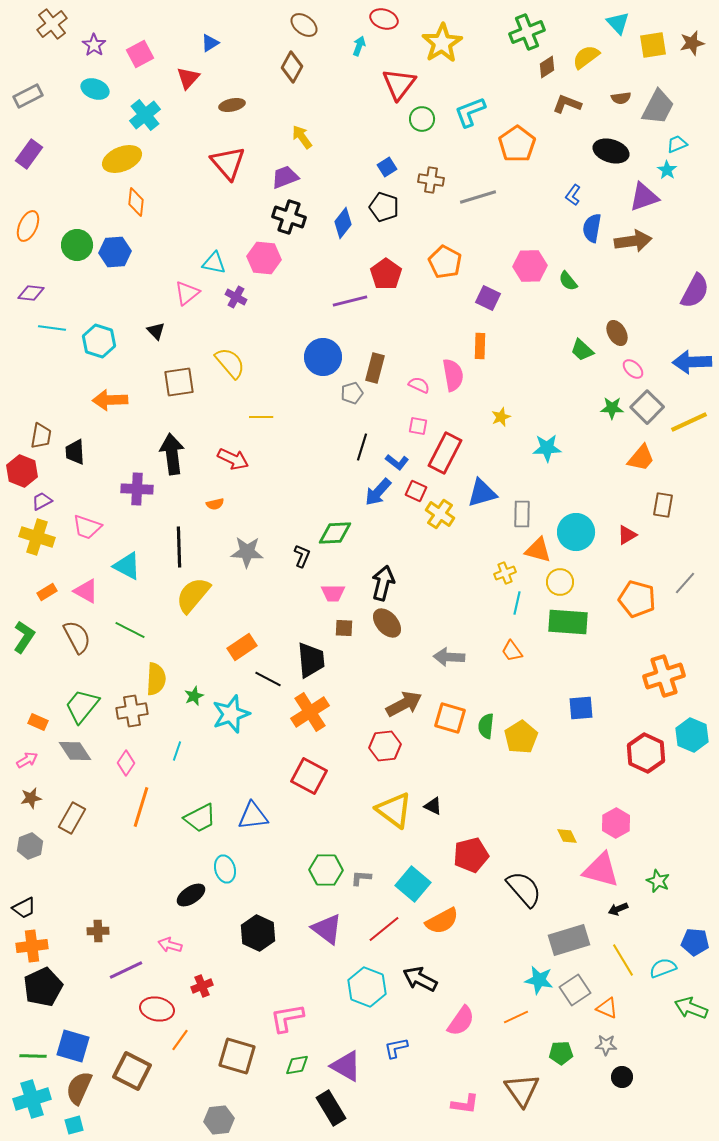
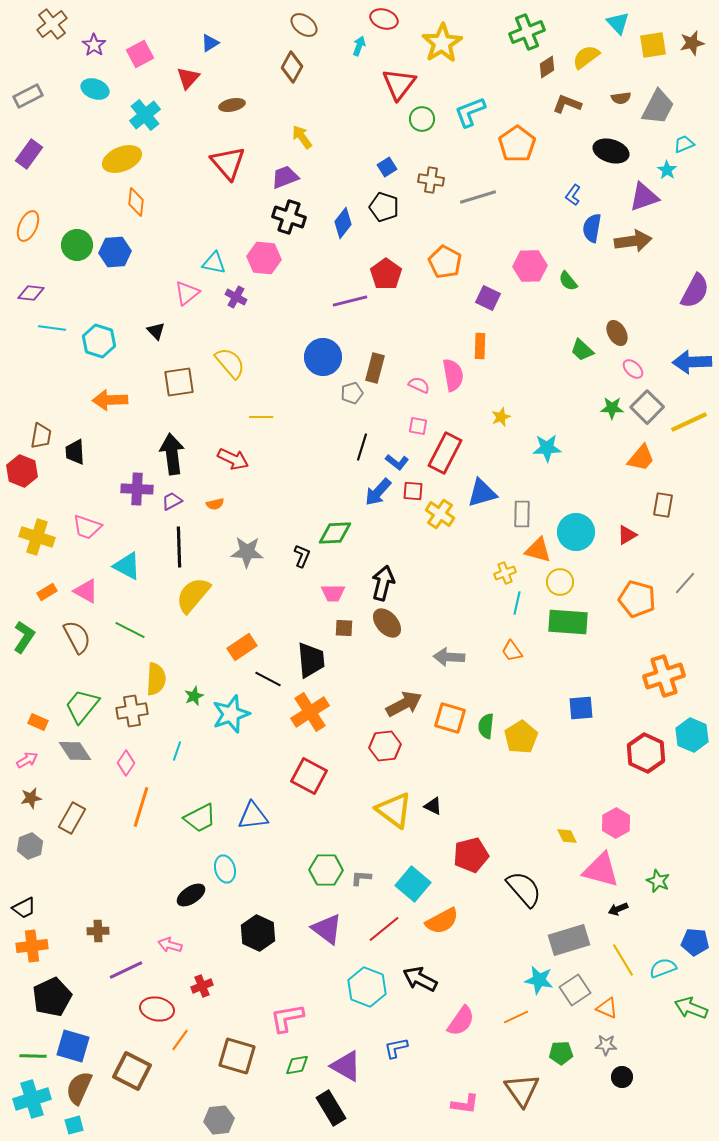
cyan trapezoid at (677, 144): moved 7 px right
red square at (416, 491): moved 3 px left; rotated 20 degrees counterclockwise
purple trapezoid at (42, 501): moved 130 px right
black pentagon at (43, 987): moved 9 px right, 10 px down
